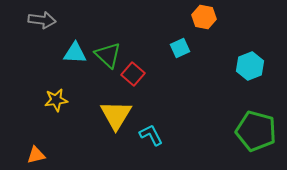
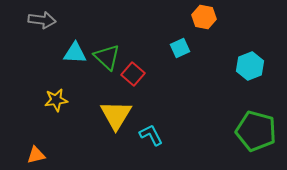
green triangle: moved 1 px left, 2 px down
